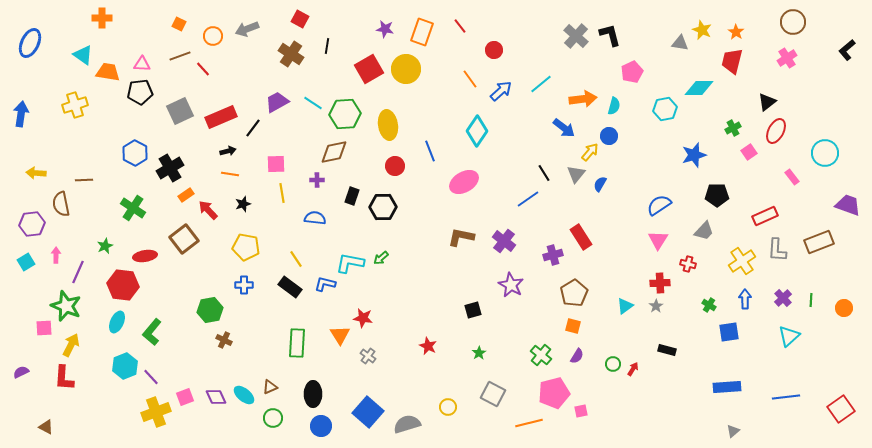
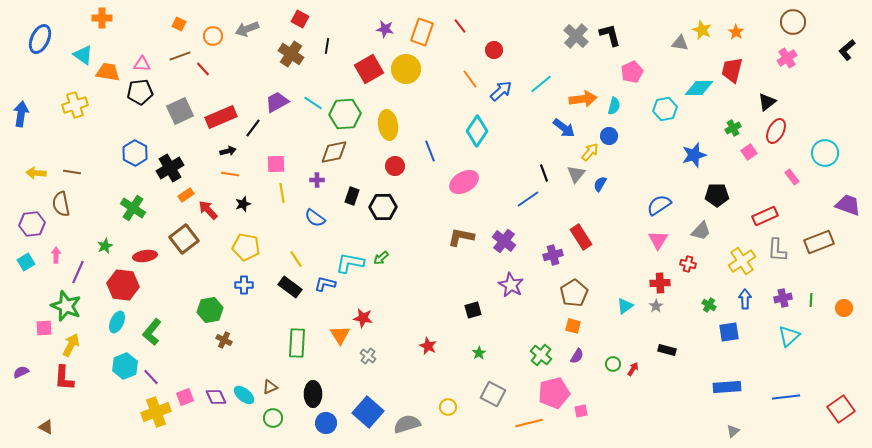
blue ellipse at (30, 43): moved 10 px right, 4 px up
red trapezoid at (732, 61): moved 9 px down
black line at (544, 173): rotated 12 degrees clockwise
brown line at (84, 180): moved 12 px left, 8 px up; rotated 12 degrees clockwise
blue semicircle at (315, 218): rotated 150 degrees counterclockwise
gray trapezoid at (704, 231): moved 3 px left
purple cross at (783, 298): rotated 30 degrees clockwise
blue circle at (321, 426): moved 5 px right, 3 px up
